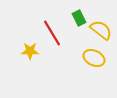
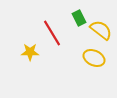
yellow star: moved 1 px down
